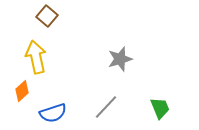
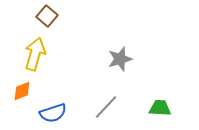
yellow arrow: moved 1 px left, 3 px up; rotated 28 degrees clockwise
orange diamond: rotated 20 degrees clockwise
green trapezoid: rotated 65 degrees counterclockwise
